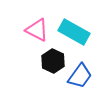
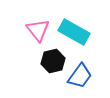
pink triangle: moved 1 px right; rotated 25 degrees clockwise
black hexagon: rotated 20 degrees clockwise
